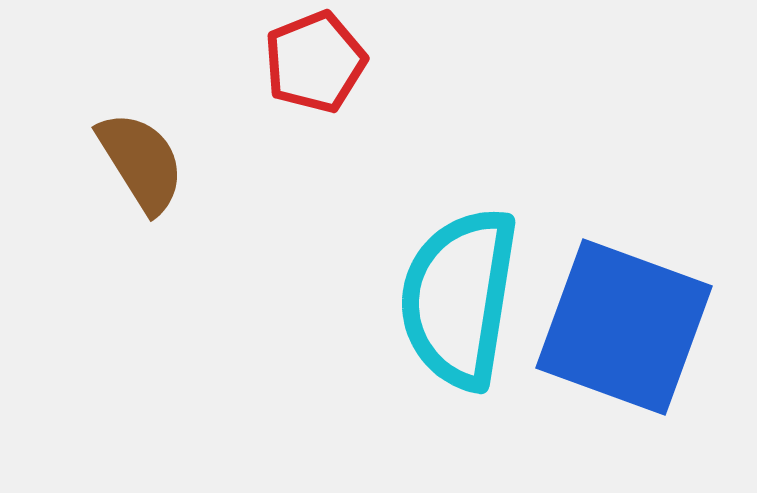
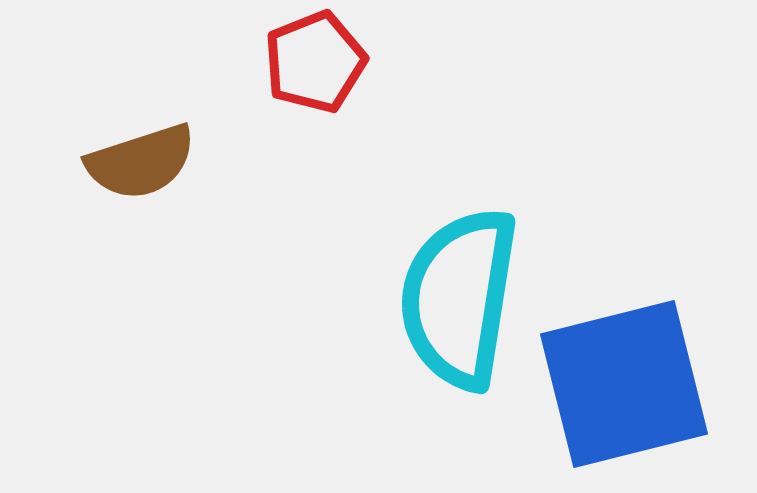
brown semicircle: rotated 104 degrees clockwise
blue square: moved 57 px down; rotated 34 degrees counterclockwise
